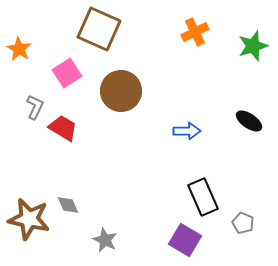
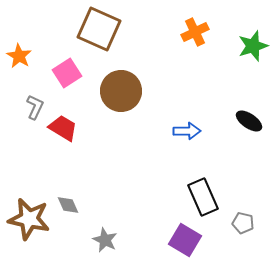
orange star: moved 7 px down
gray pentagon: rotated 10 degrees counterclockwise
